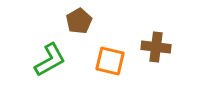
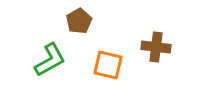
orange square: moved 2 px left, 4 px down
